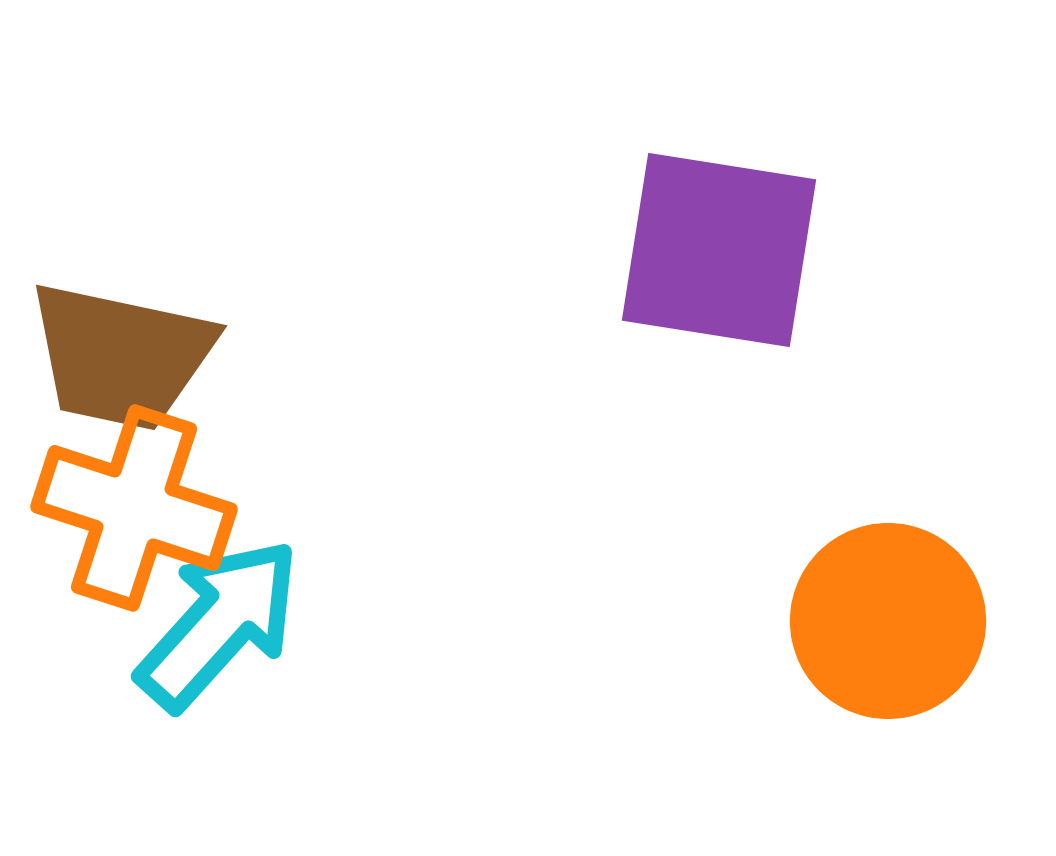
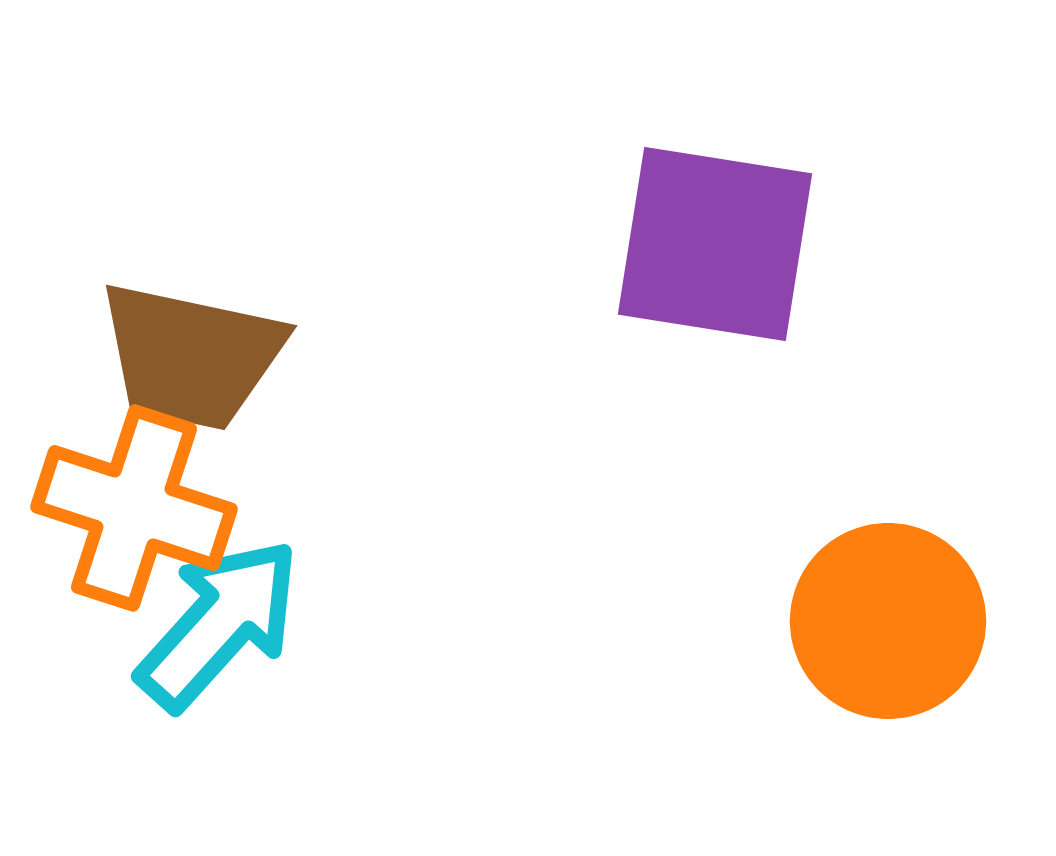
purple square: moved 4 px left, 6 px up
brown trapezoid: moved 70 px right
